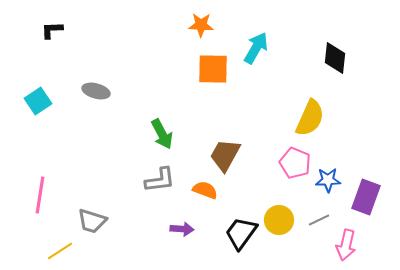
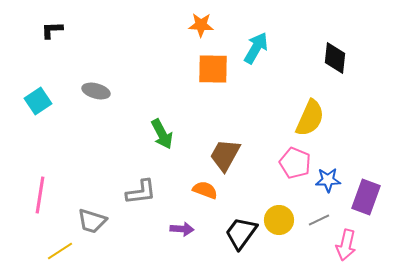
gray L-shape: moved 19 px left, 12 px down
